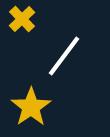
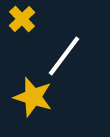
yellow star: moved 2 px right, 10 px up; rotated 21 degrees counterclockwise
